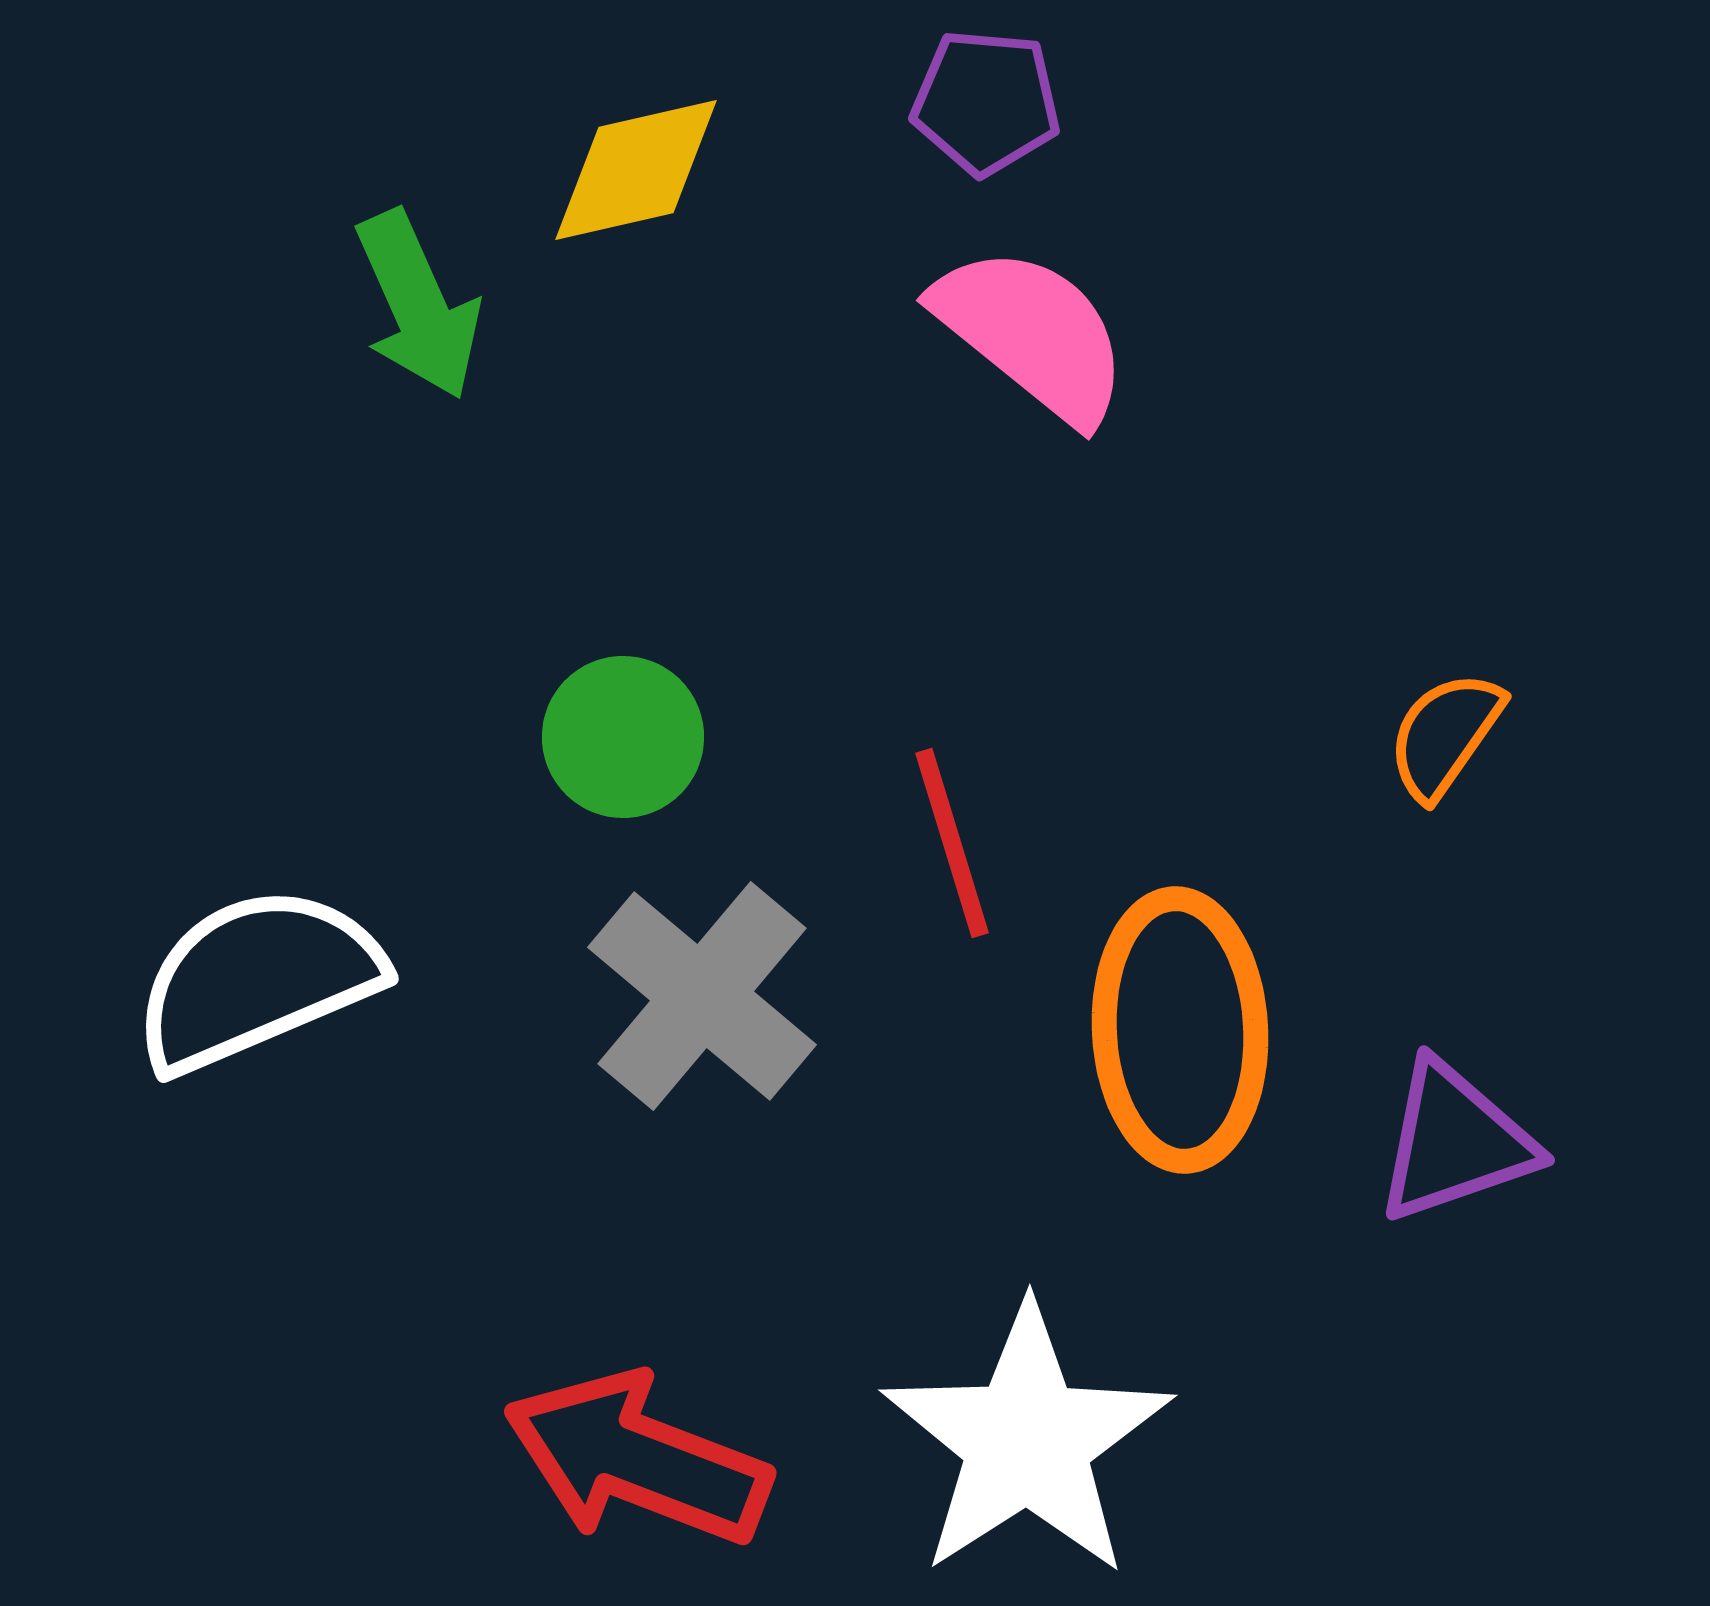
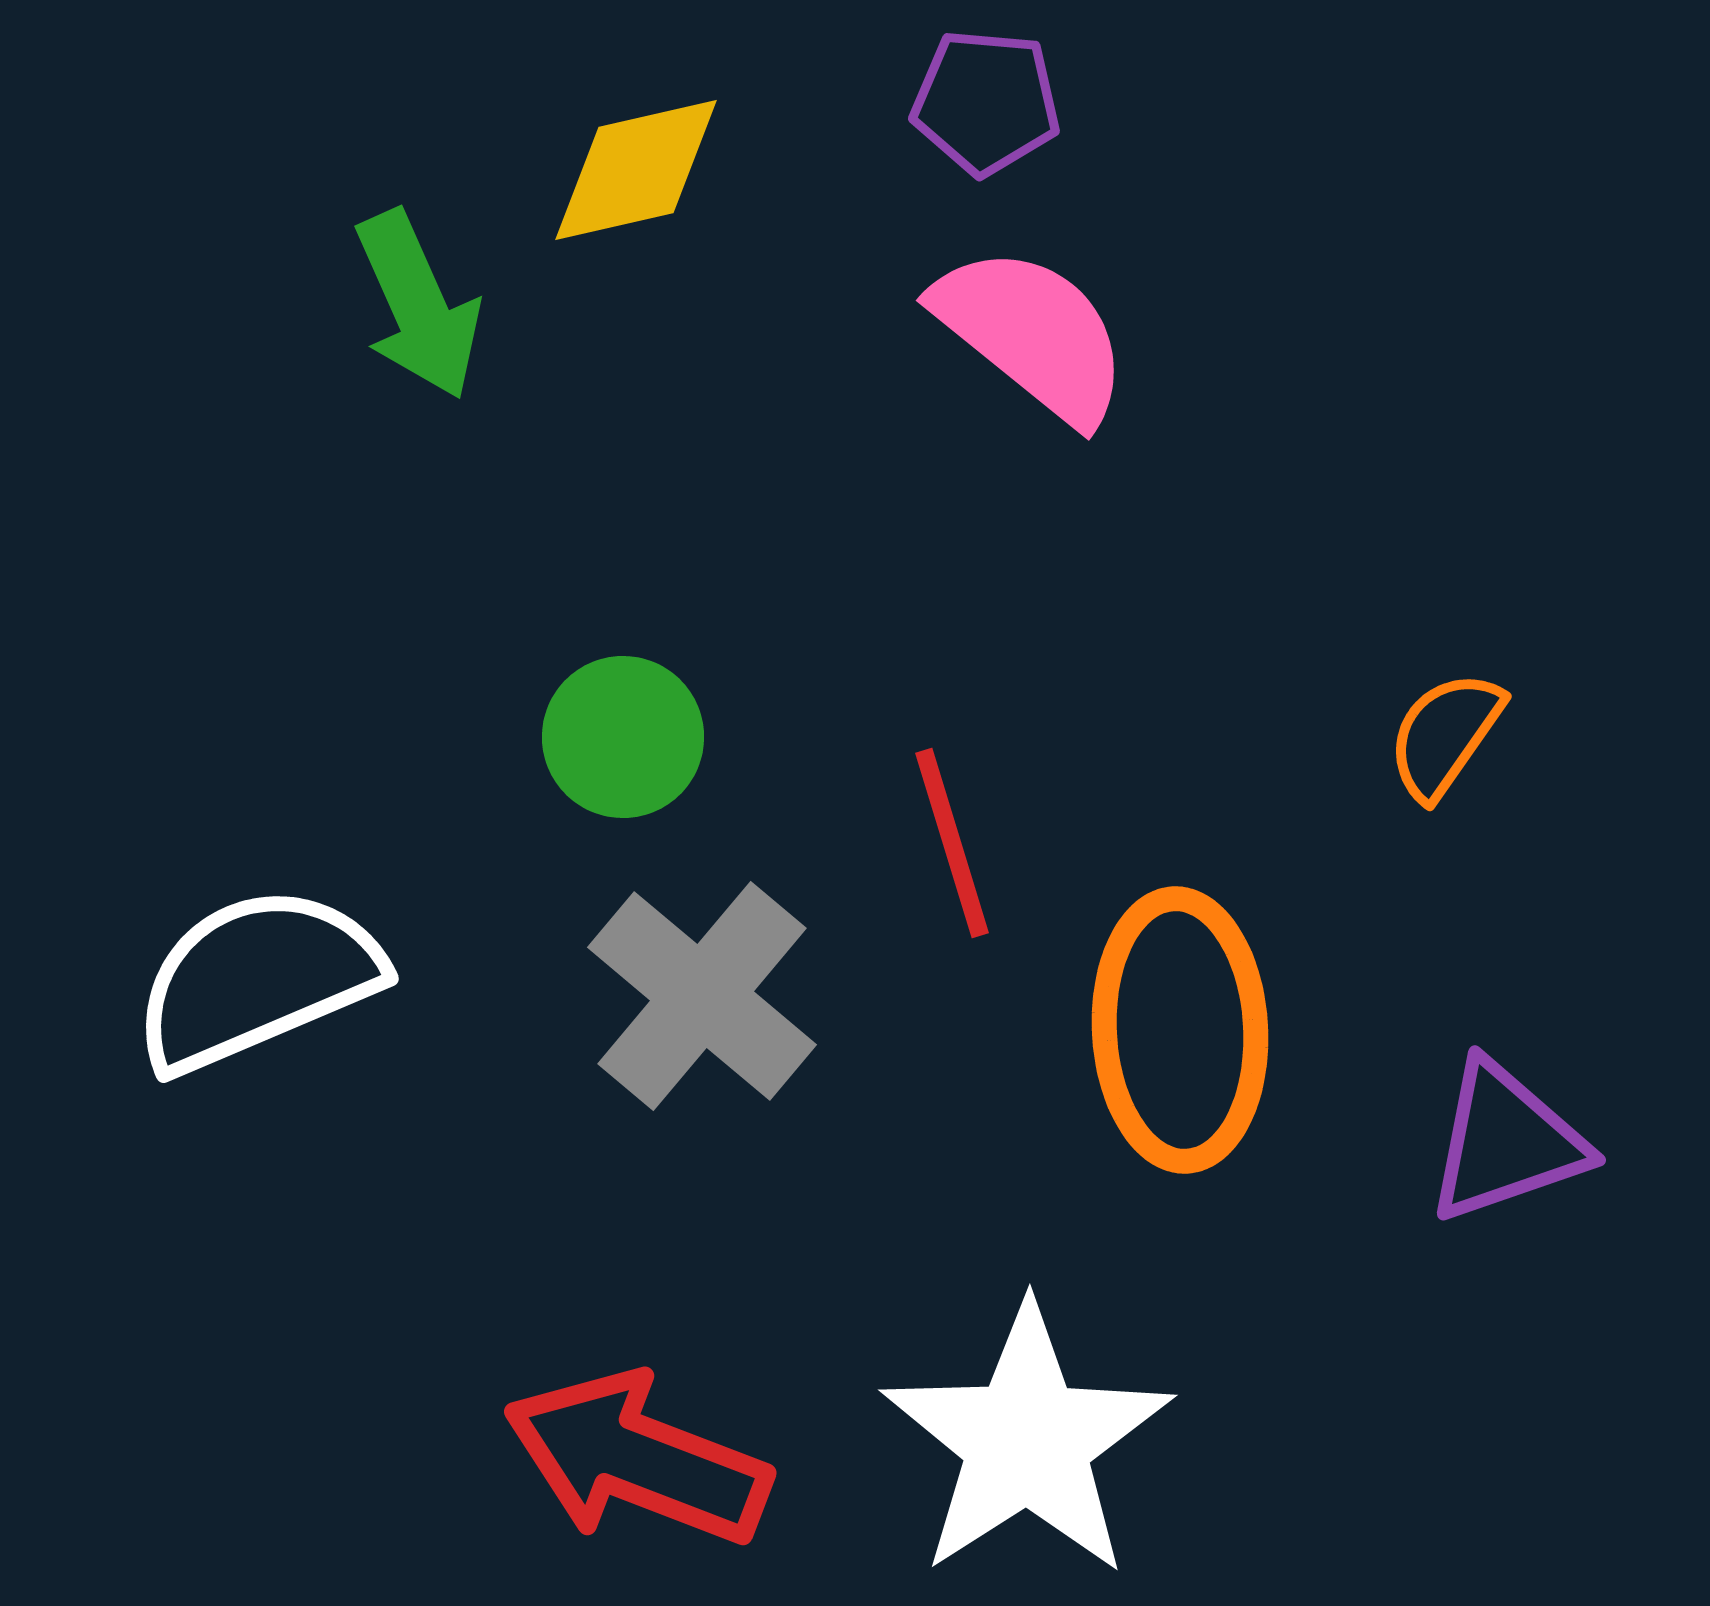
purple triangle: moved 51 px right
